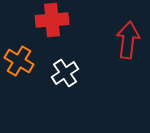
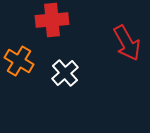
red arrow: moved 1 px left, 3 px down; rotated 144 degrees clockwise
white cross: rotated 8 degrees counterclockwise
